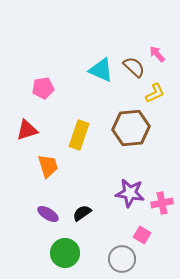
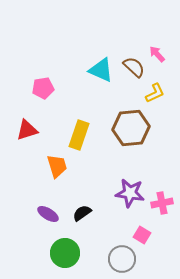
orange trapezoid: moved 9 px right
